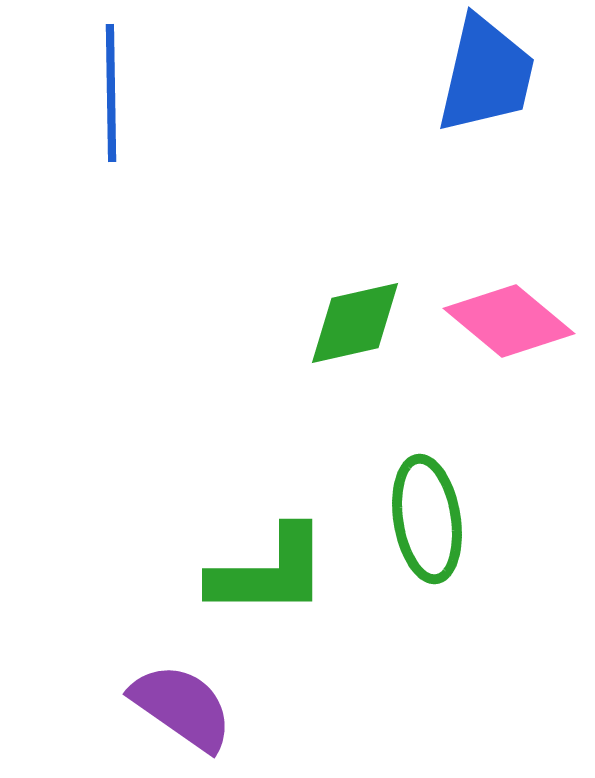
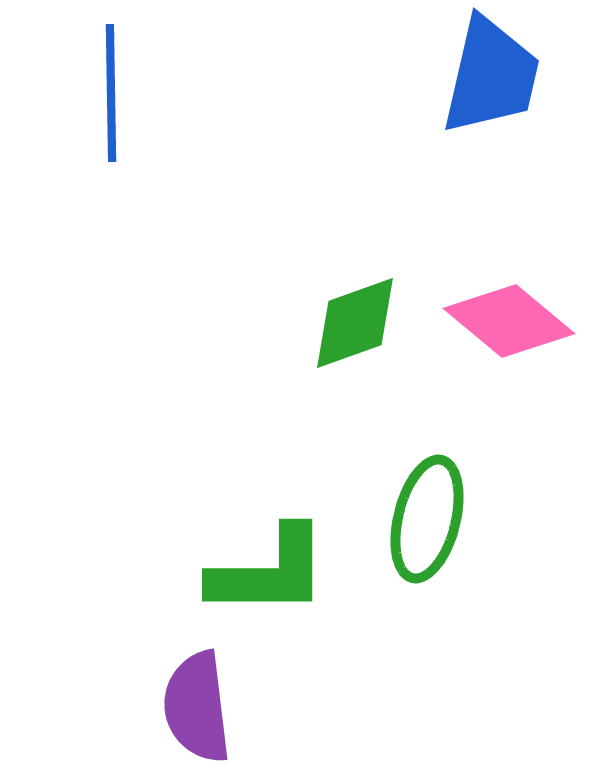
blue trapezoid: moved 5 px right, 1 px down
green diamond: rotated 7 degrees counterclockwise
green ellipse: rotated 23 degrees clockwise
purple semicircle: moved 15 px right; rotated 132 degrees counterclockwise
